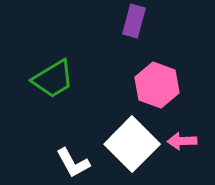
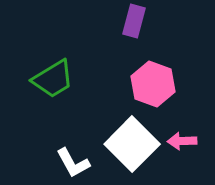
pink hexagon: moved 4 px left, 1 px up
